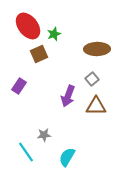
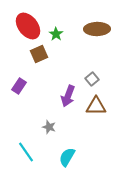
green star: moved 2 px right; rotated 16 degrees counterclockwise
brown ellipse: moved 20 px up
gray star: moved 5 px right, 8 px up; rotated 24 degrees clockwise
